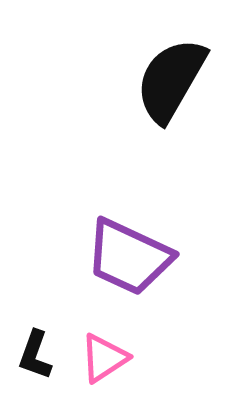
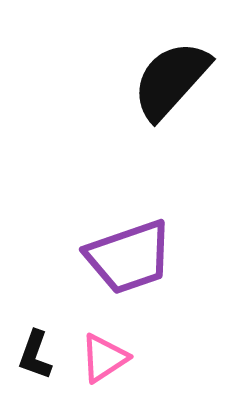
black semicircle: rotated 12 degrees clockwise
purple trapezoid: rotated 44 degrees counterclockwise
